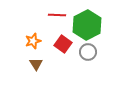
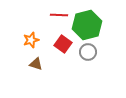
red line: moved 2 px right
green hexagon: rotated 12 degrees clockwise
orange star: moved 2 px left, 1 px up
brown triangle: rotated 40 degrees counterclockwise
